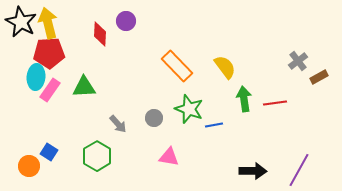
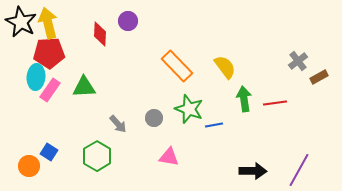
purple circle: moved 2 px right
